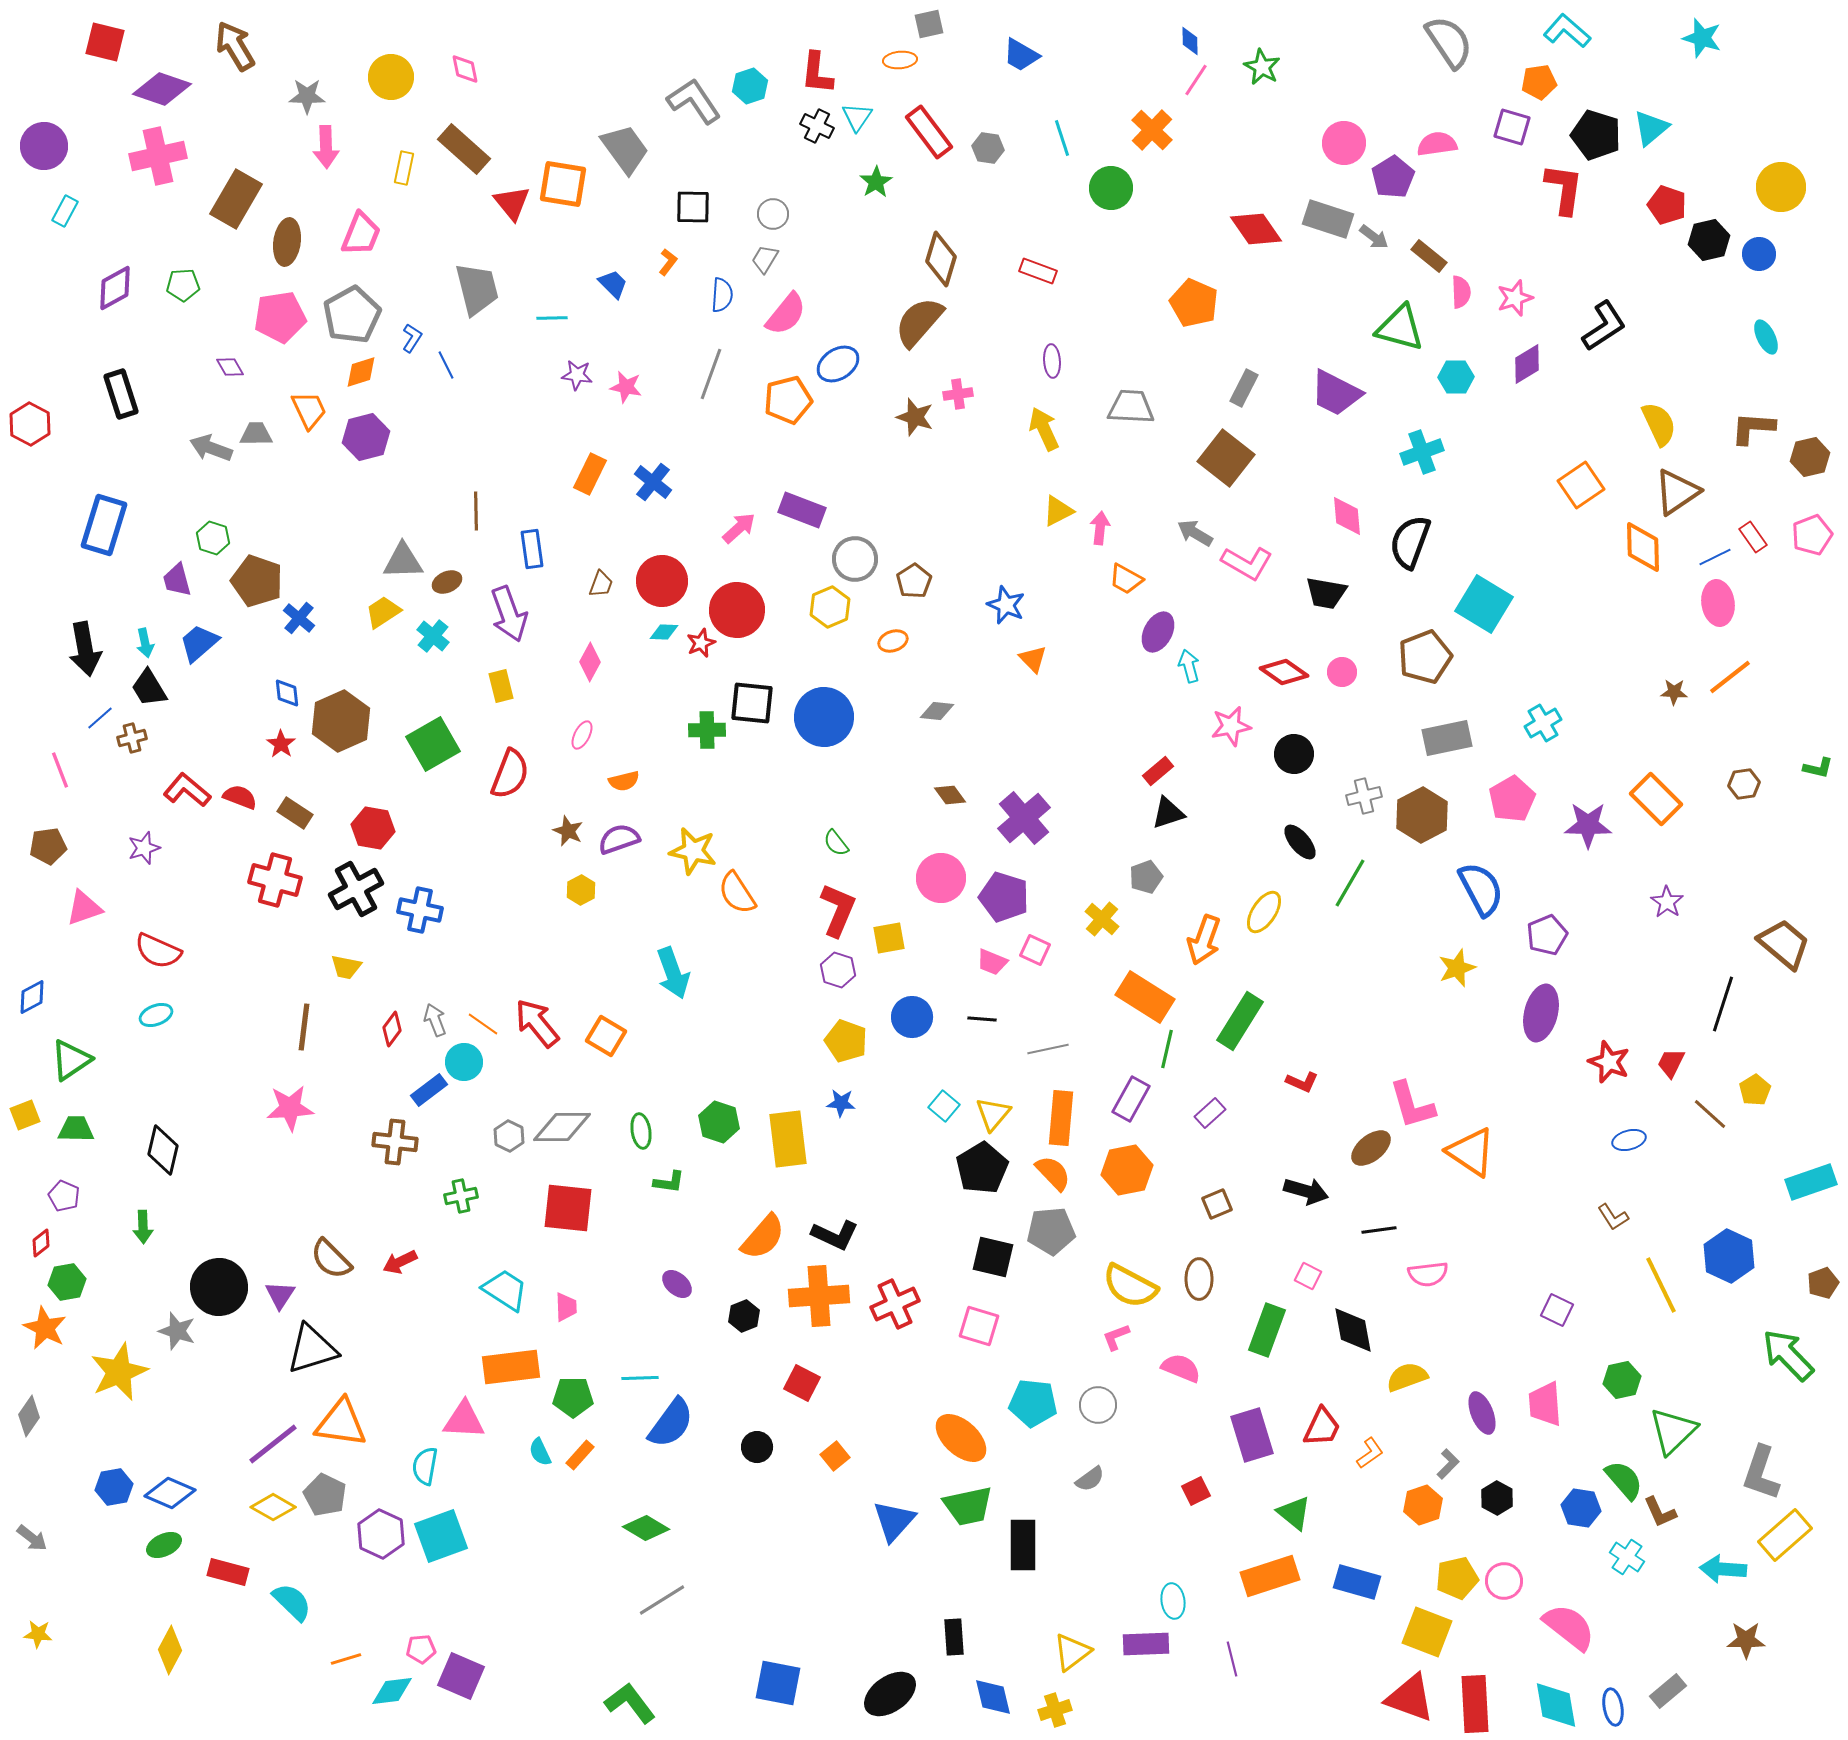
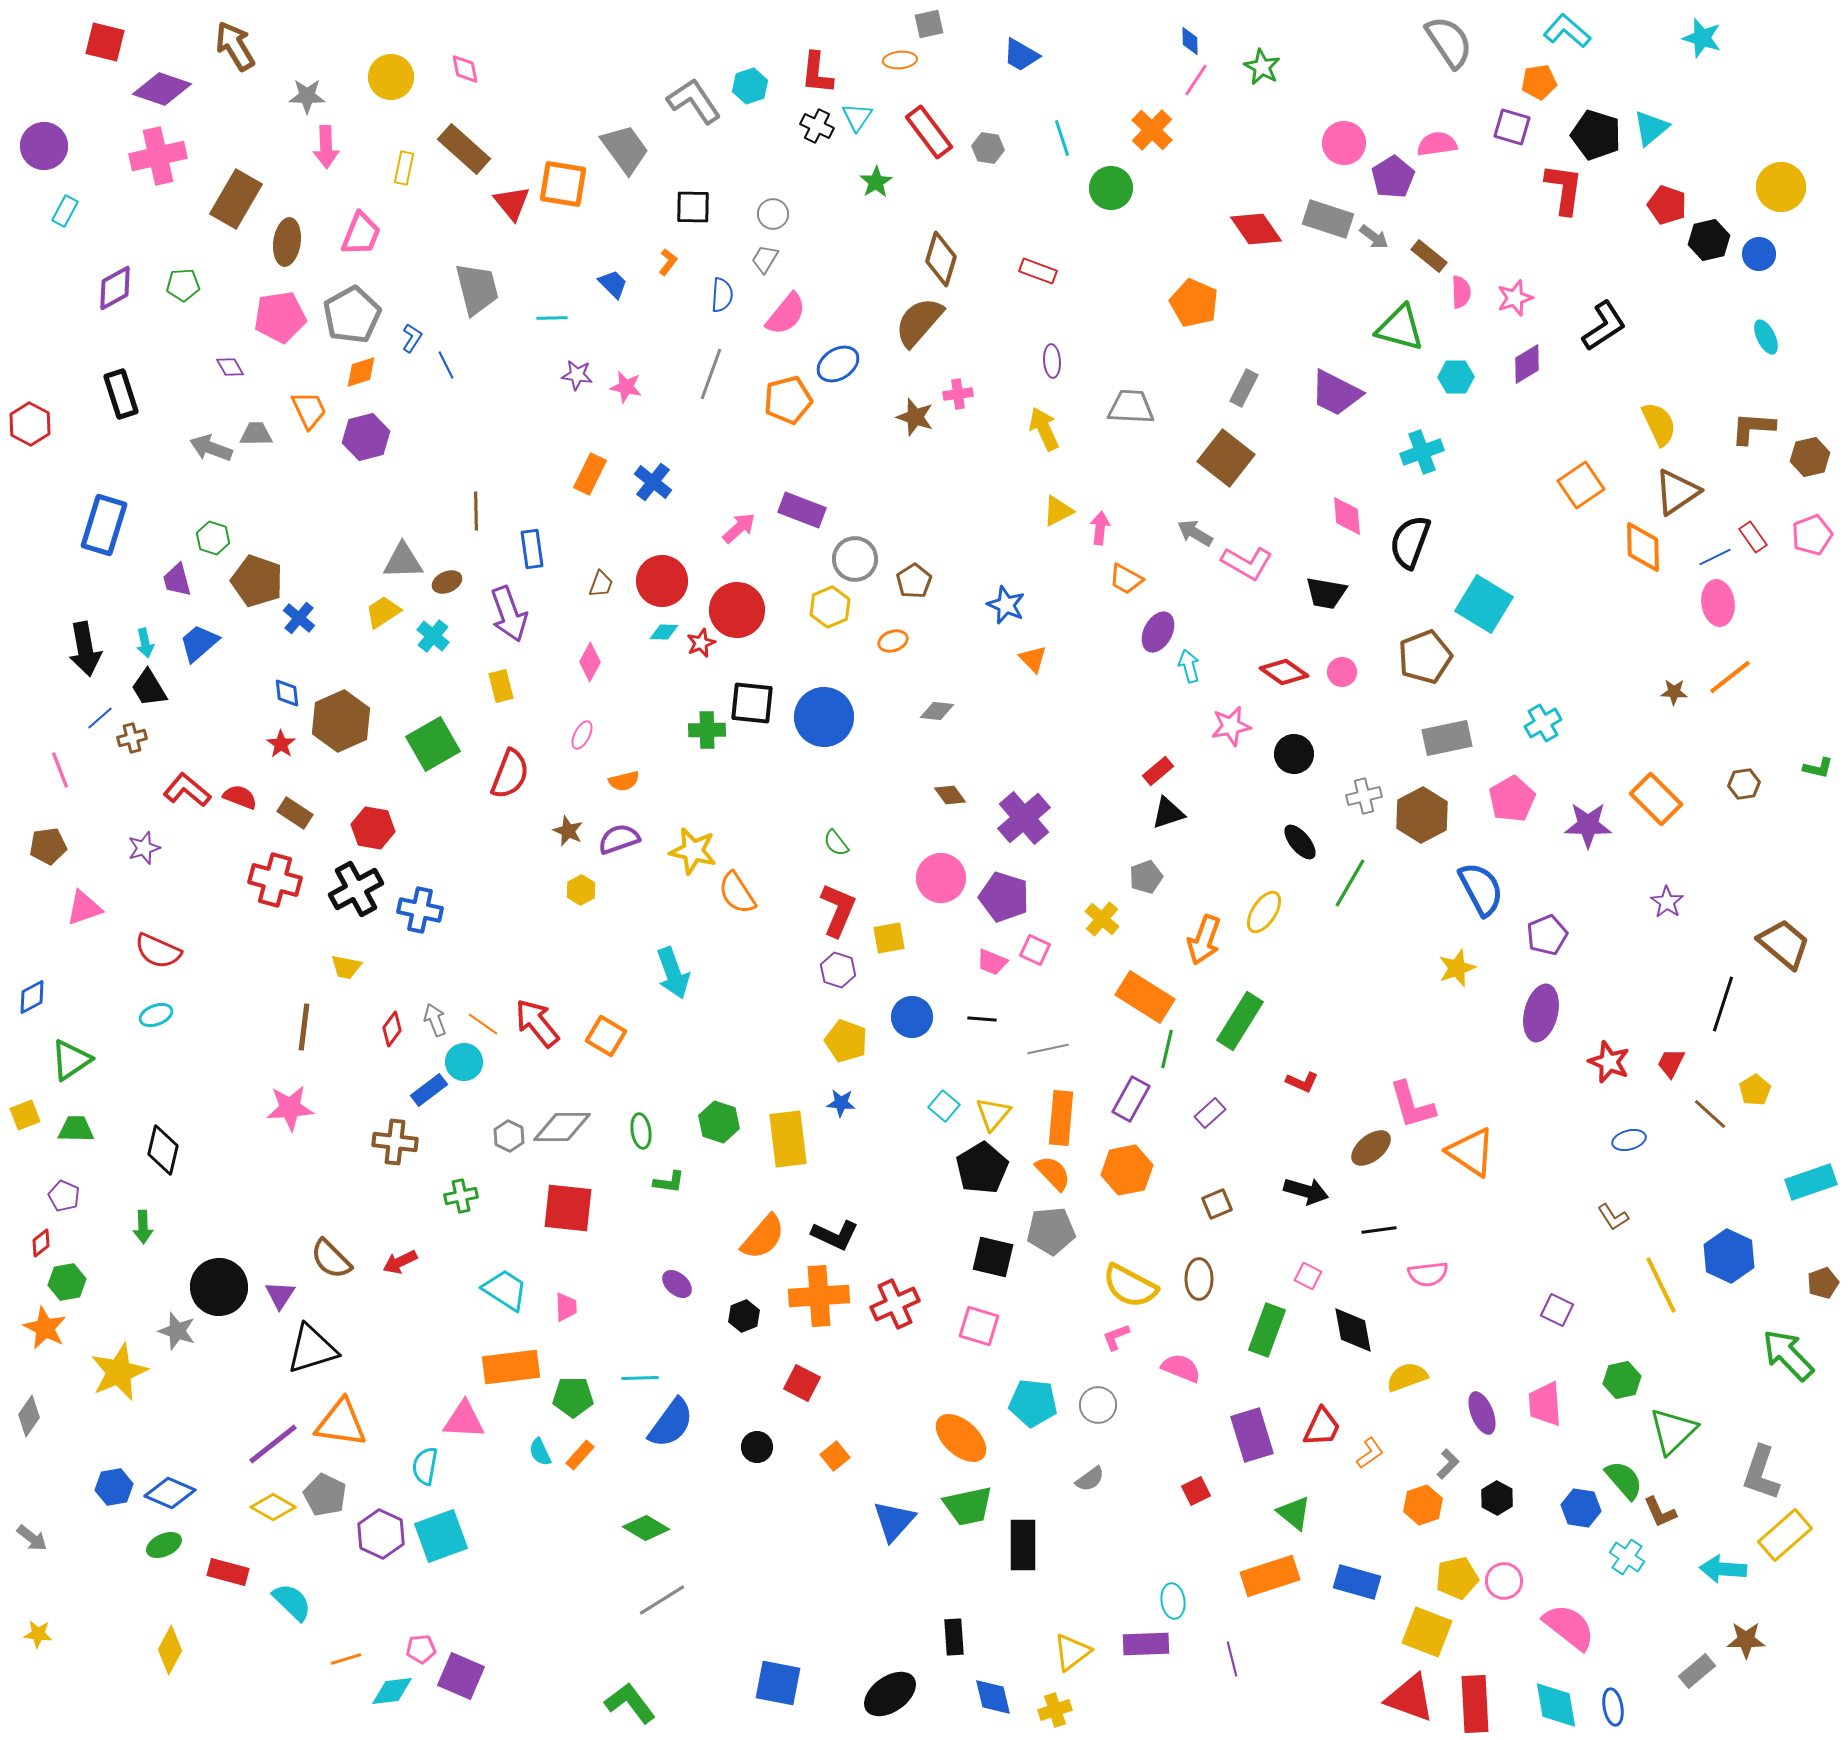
gray rectangle at (1668, 1691): moved 29 px right, 20 px up
